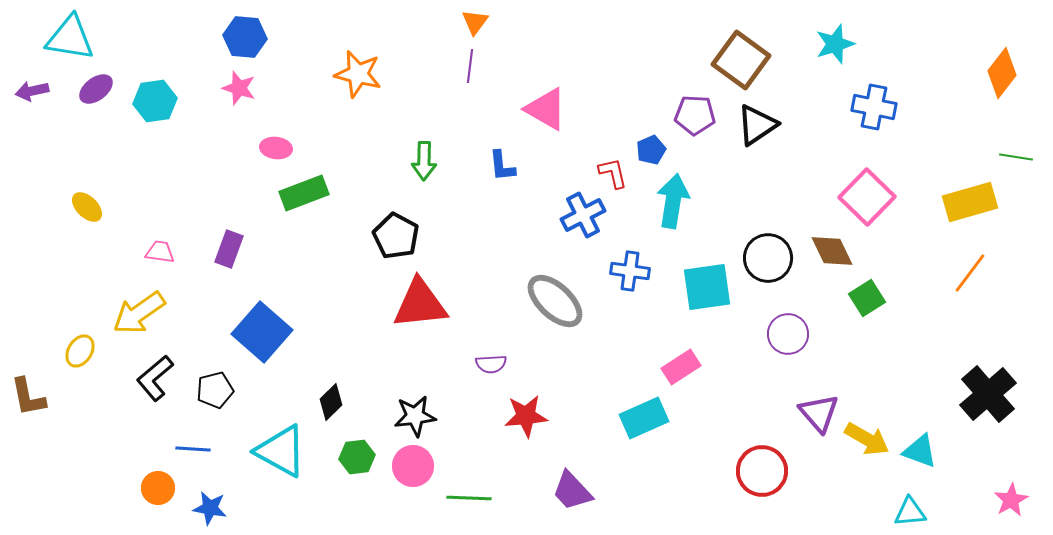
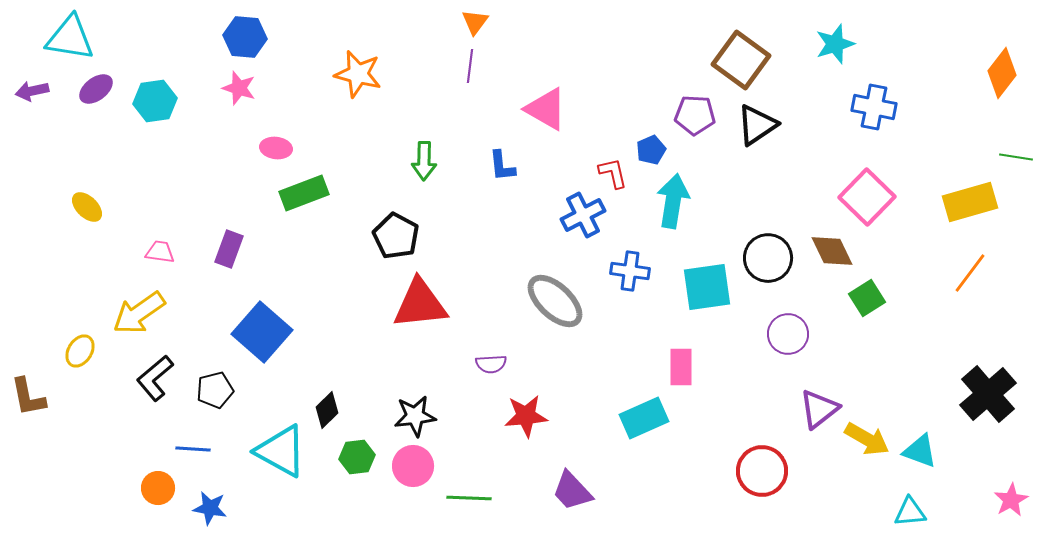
pink rectangle at (681, 367): rotated 57 degrees counterclockwise
black diamond at (331, 402): moved 4 px left, 8 px down
purple triangle at (819, 413): moved 4 px up; rotated 33 degrees clockwise
